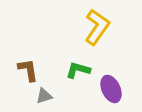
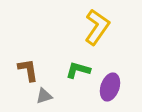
purple ellipse: moved 1 px left, 2 px up; rotated 44 degrees clockwise
